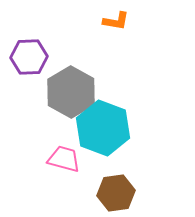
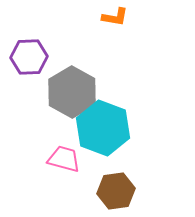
orange L-shape: moved 1 px left, 4 px up
gray hexagon: moved 1 px right
brown hexagon: moved 2 px up
